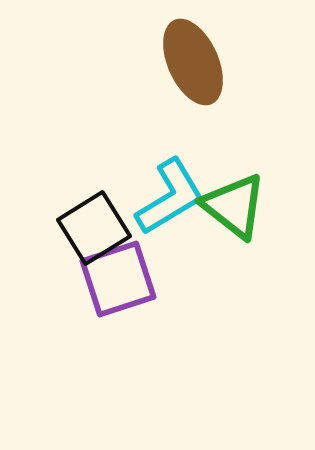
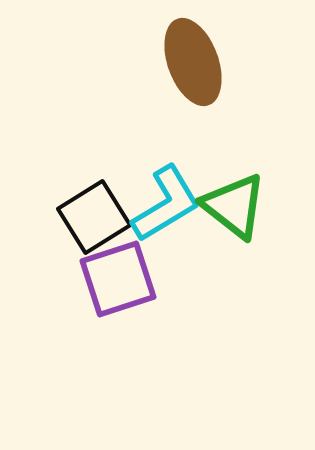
brown ellipse: rotated 4 degrees clockwise
cyan L-shape: moved 4 px left, 7 px down
black square: moved 11 px up
